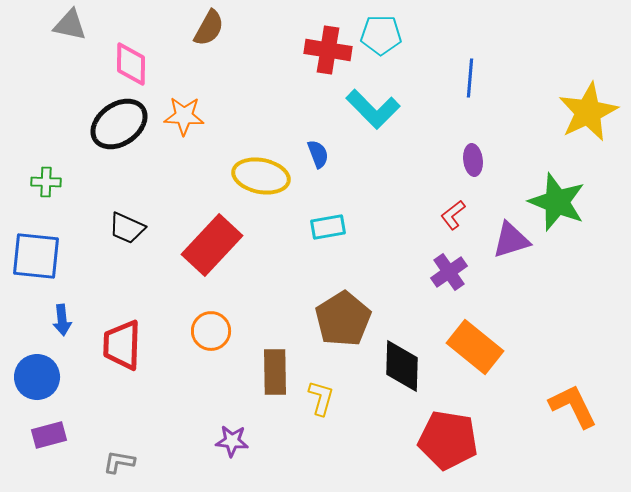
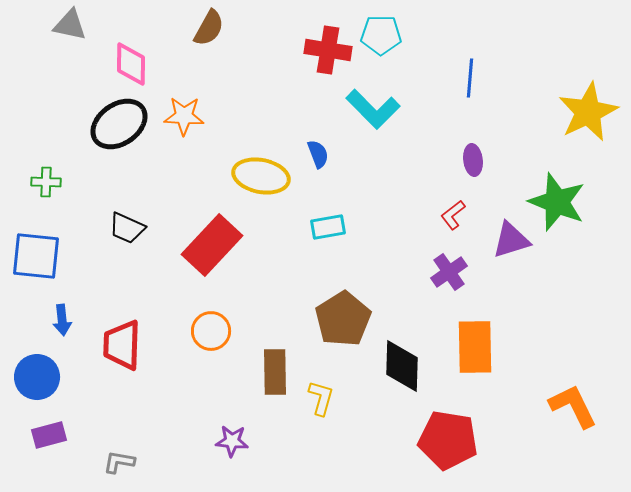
orange rectangle: rotated 50 degrees clockwise
